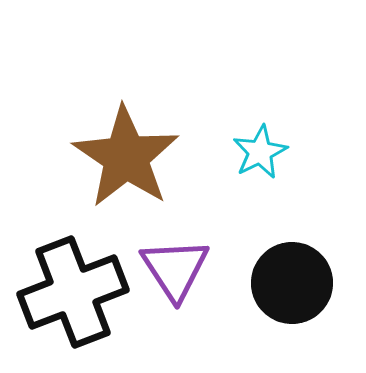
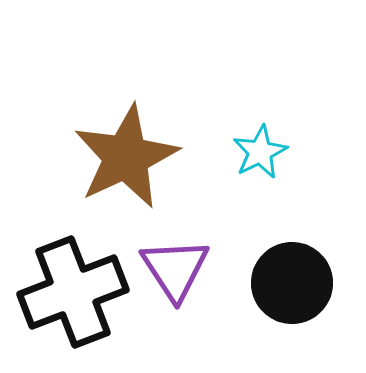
brown star: rotated 13 degrees clockwise
